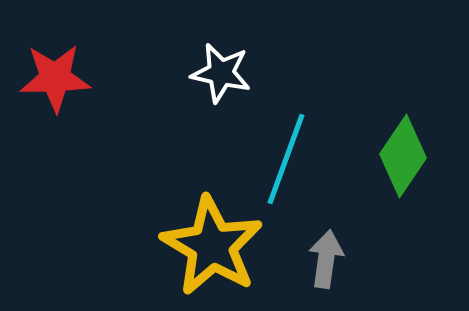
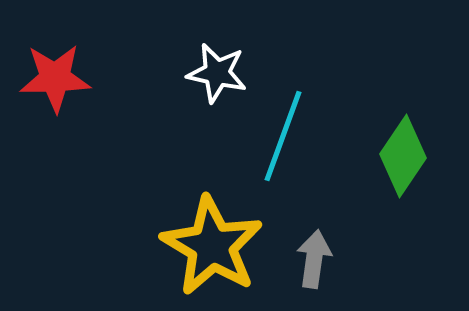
white star: moved 4 px left
cyan line: moved 3 px left, 23 px up
gray arrow: moved 12 px left
